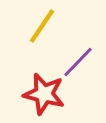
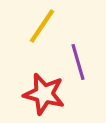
purple line: rotated 60 degrees counterclockwise
